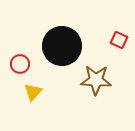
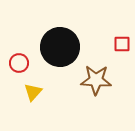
red square: moved 3 px right, 4 px down; rotated 24 degrees counterclockwise
black circle: moved 2 px left, 1 px down
red circle: moved 1 px left, 1 px up
